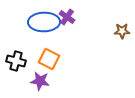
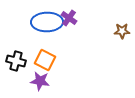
purple cross: moved 2 px right, 1 px down
blue ellipse: moved 3 px right
orange square: moved 4 px left, 1 px down
